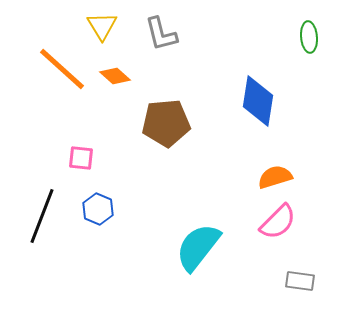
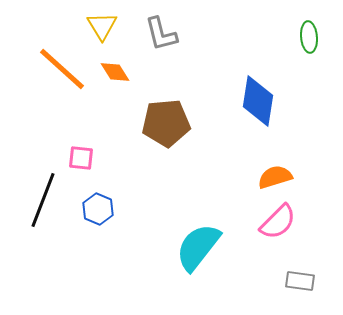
orange diamond: moved 4 px up; rotated 16 degrees clockwise
black line: moved 1 px right, 16 px up
